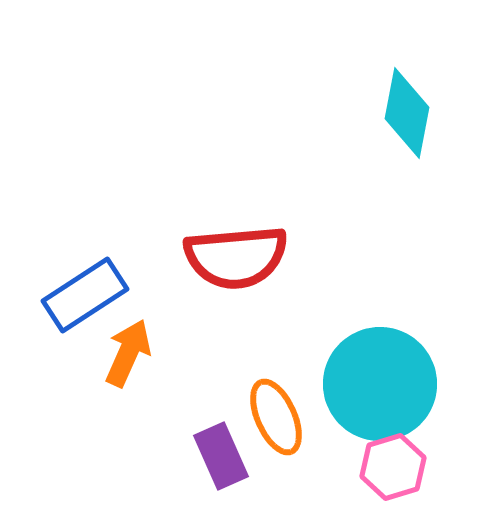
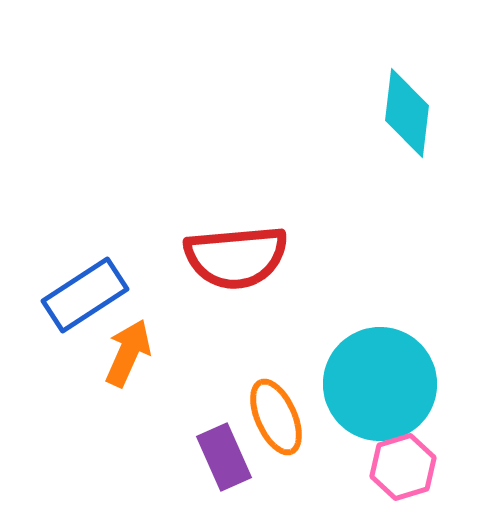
cyan diamond: rotated 4 degrees counterclockwise
purple rectangle: moved 3 px right, 1 px down
pink hexagon: moved 10 px right
